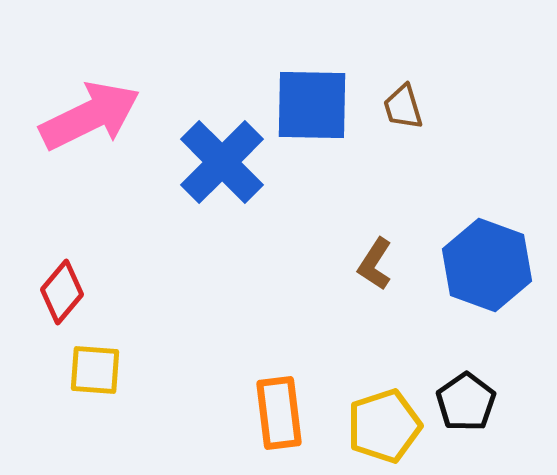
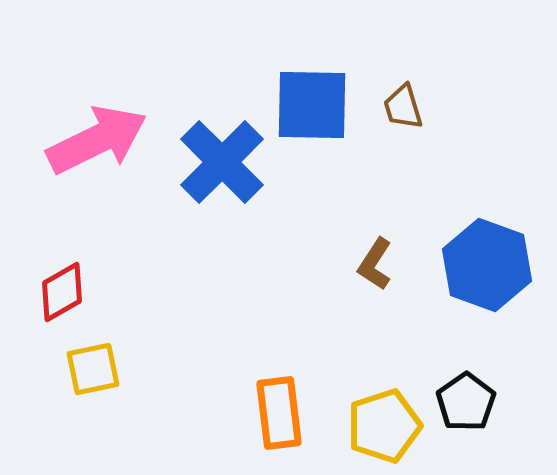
pink arrow: moved 7 px right, 24 px down
red diamond: rotated 20 degrees clockwise
yellow square: moved 2 px left, 1 px up; rotated 16 degrees counterclockwise
